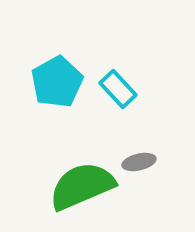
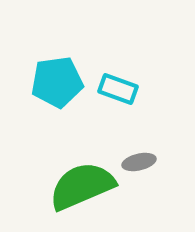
cyan pentagon: rotated 21 degrees clockwise
cyan rectangle: rotated 27 degrees counterclockwise
